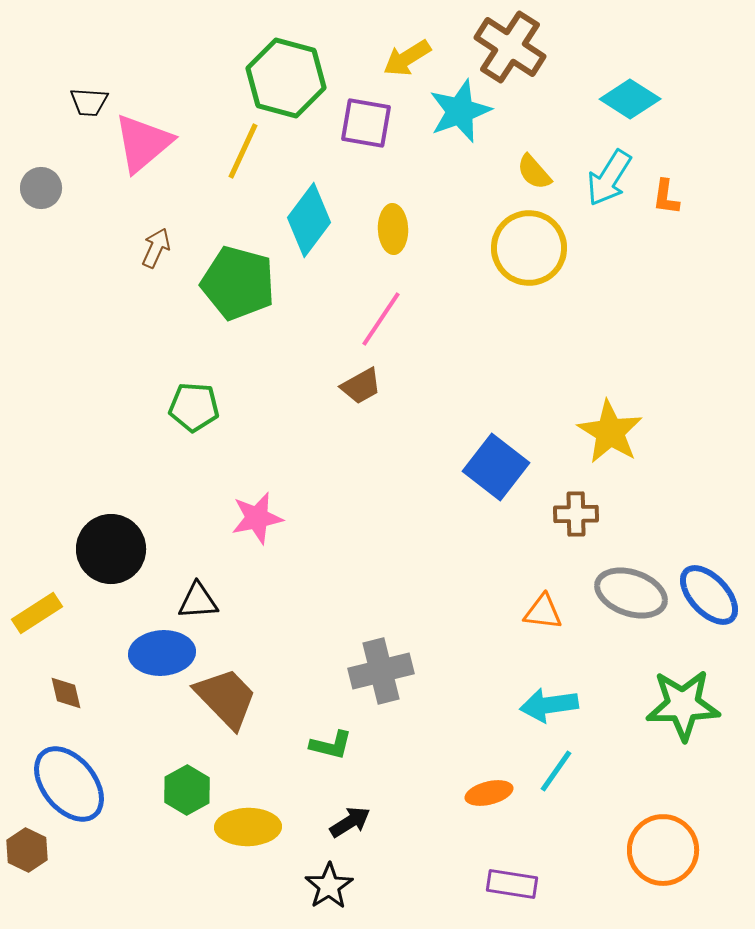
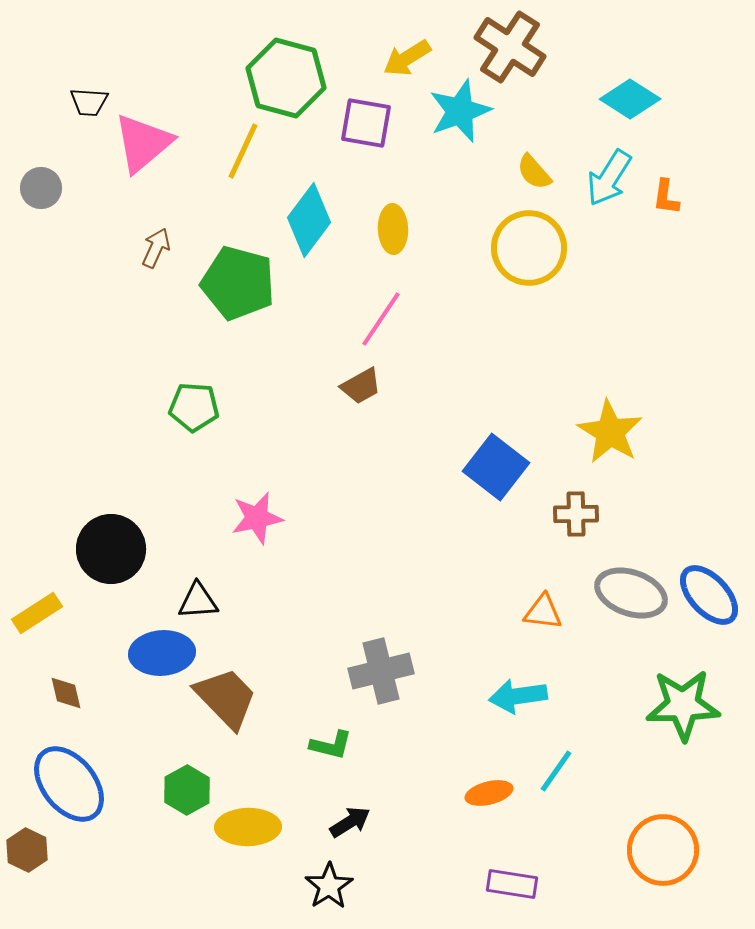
cyan arrow at (549, 705): moved 31 px left, 9 px up
